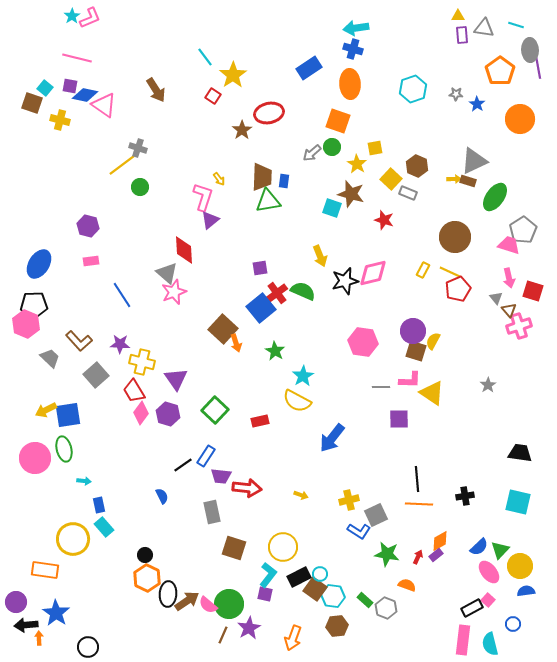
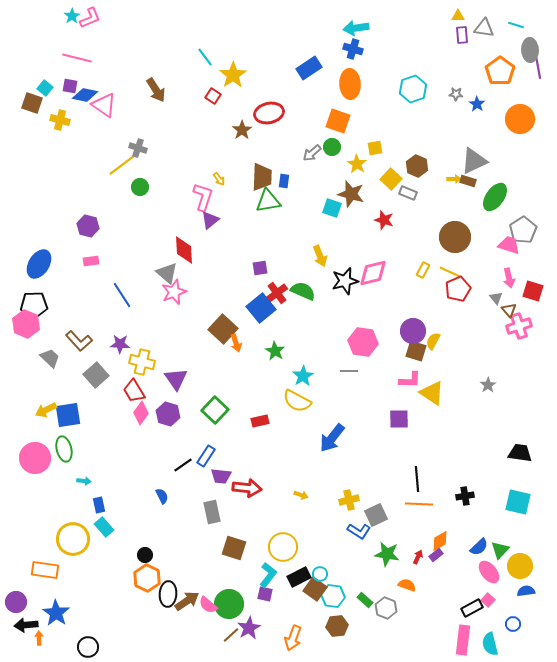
gray line at (381, 387): moved 32 px left, 16 px up
brown line at (223, 635): moved 8 px right; rotated 24 degrees clockwise
